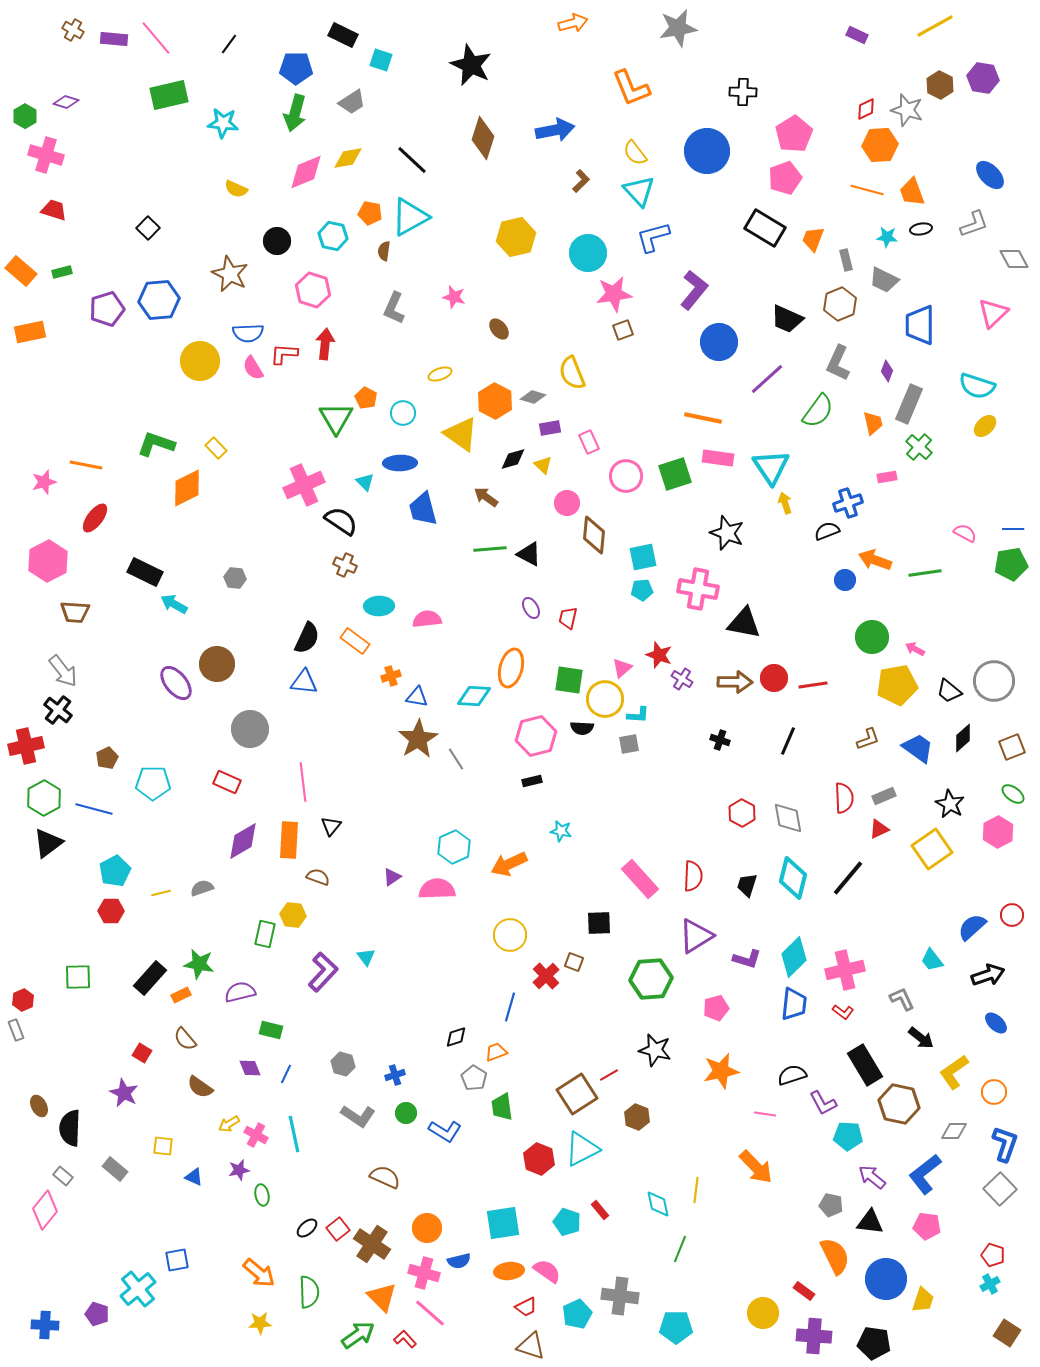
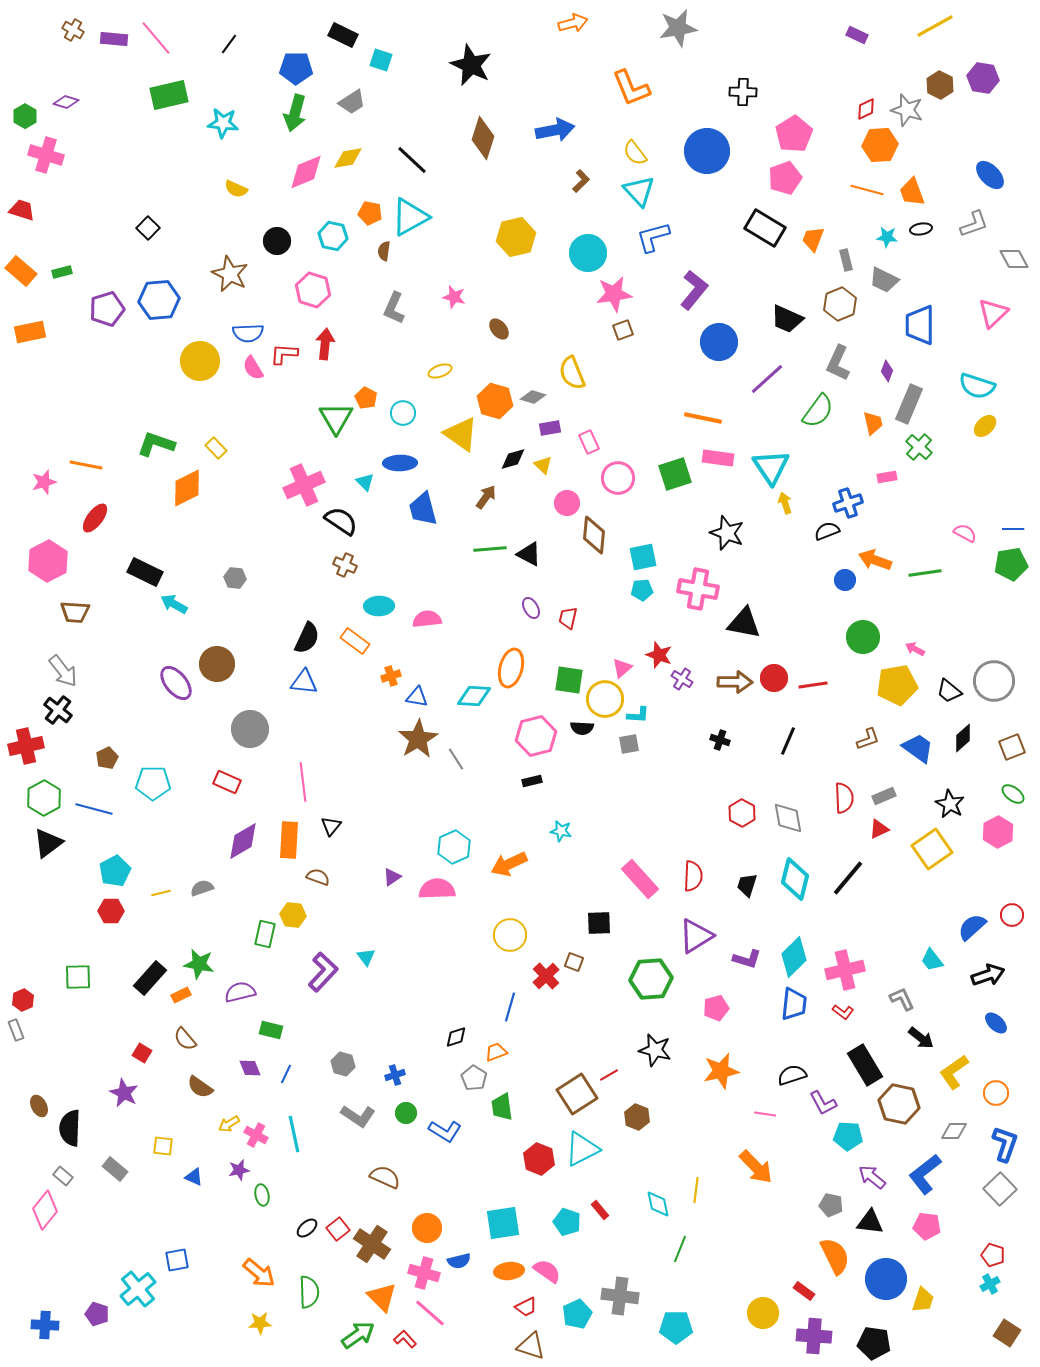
red trapezoid at (54, 210): moved 32 px left
yellow ellipse at (440, 374): moved 3 px up
orange hexagon at (495, 401): rotated 12 degrees counterclockwise
pink circle at (626, 476): moved 8 px left, 2 px down
brown arrow at (486, 497): rotated 90 degrees clockwise
green circle at (872, 637): moved 9 px left
cyan diamond at (793, 878): moved 2 px right, 1 px down
orange circle at (994, 1092): moved 2 px right, 1 px down
